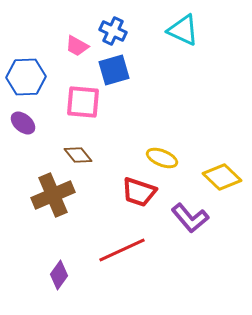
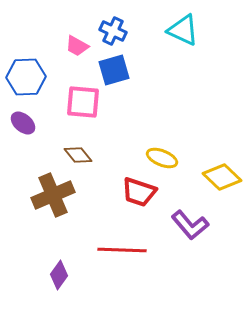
purple L-shape: moved 7 px down
red line: rotated 27 degrees clockwise
